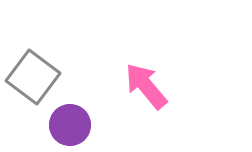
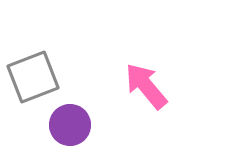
gray square: rotated 32 degrees clockwise
